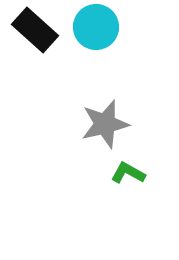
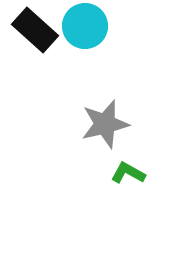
cyan circle: moved 11 px left, 1 px up
